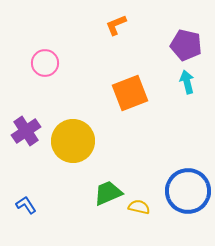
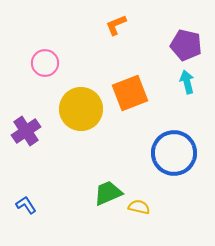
yellow circle: moved 8 px right, 32 px up
blue circle: moved 14 px left, 38 px up
